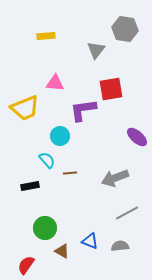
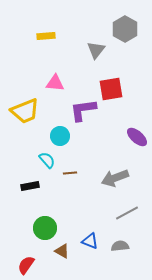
gray hexagon: rotated 20 degrees clockwise
yellow trapezoid: moved 3 px down
